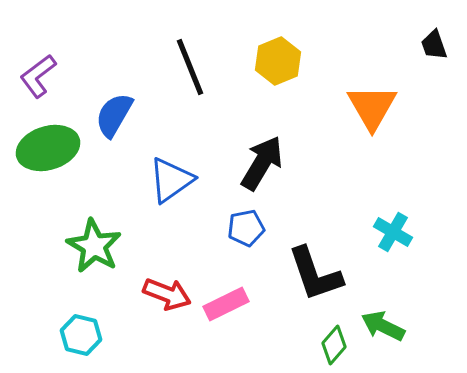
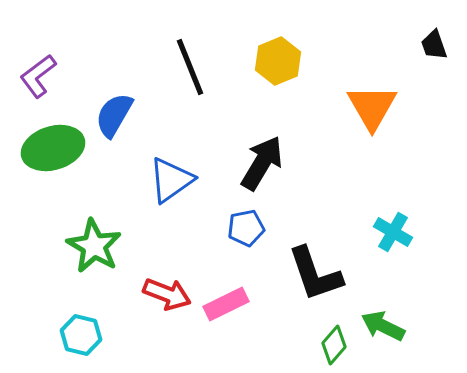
green ellipse: moved 5 px right
